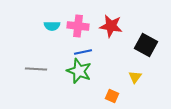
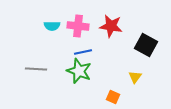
orange square: moved 1 px right, 1 px down
